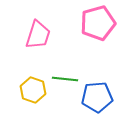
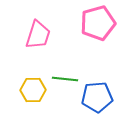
yellow hexagon: rotated 20 degrees counterclockwise
